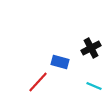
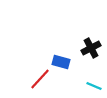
blue rectangle: moved 1 px right
red line: moved 2 px right, 3 px up
